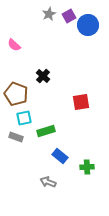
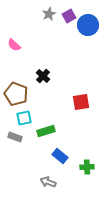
gray rectangle: moved 1 px left
